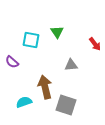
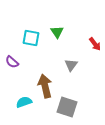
cyan square: moved 2 px up
gray triangle: rotated 48 degrees counterclockwise
brown arrow: moved 1 px up
gray square: moved 1 px right, 2 px down
